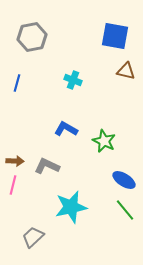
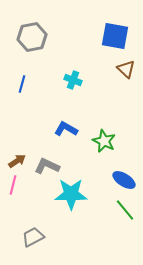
brown triangle: moved 2 px up; rotated 30 degrees clockwise
blue line: moved 5 px right, 1 px down
brown arrow: moved 2 px right; rotated 36 degrees counterclockwise
cyan star: moved 13 px up; rotated 12 degrees clockwise
gray trapezoid: rotated 15 degrees clockwise
